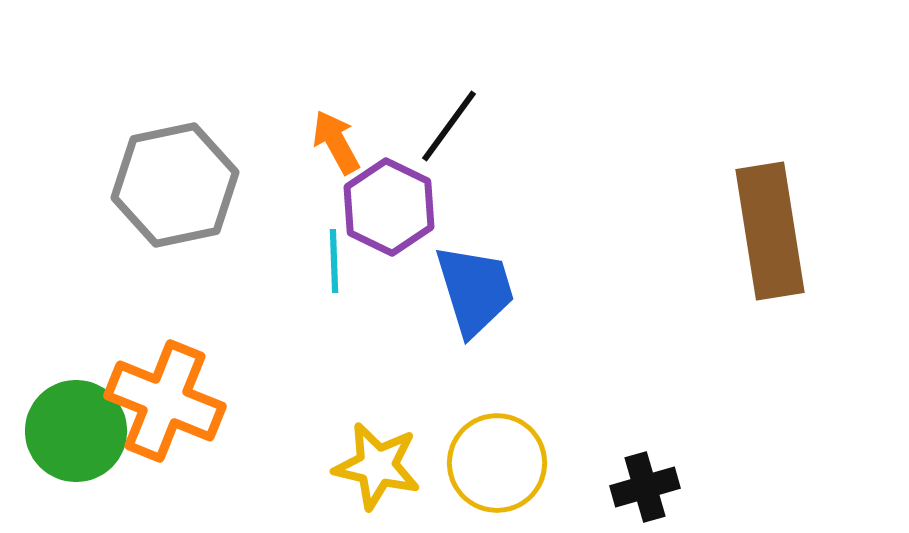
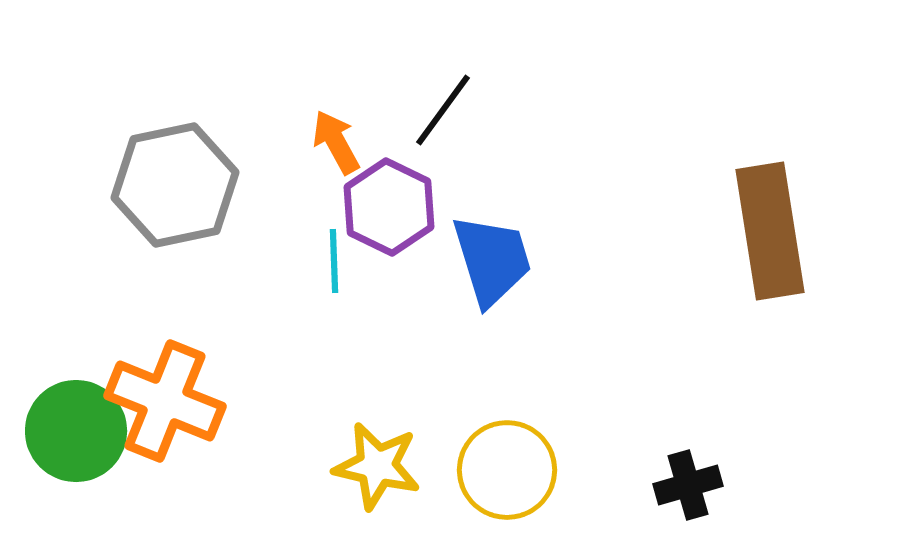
black line: moved 6 px left, 16 px up
blue trapezoid: moved 17 px right, 30 px up
yellow circle: moved 10 px right, 7 px down
black cross: moved 43 px right, 2 px up
